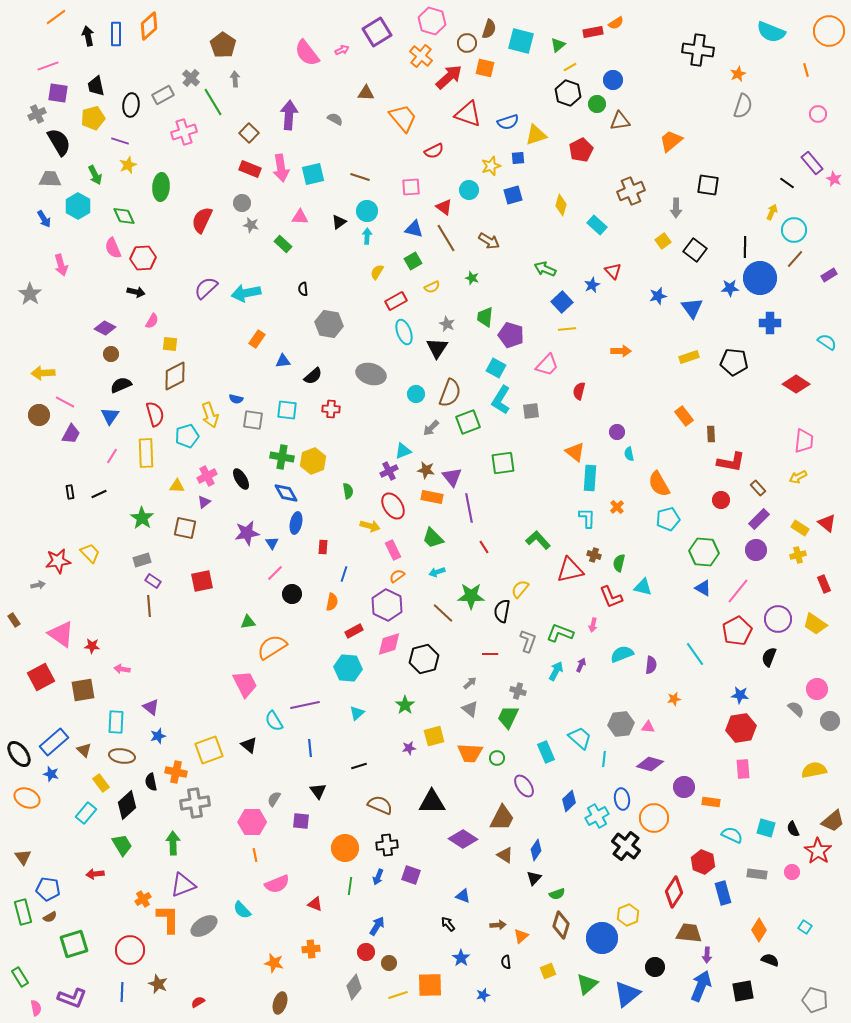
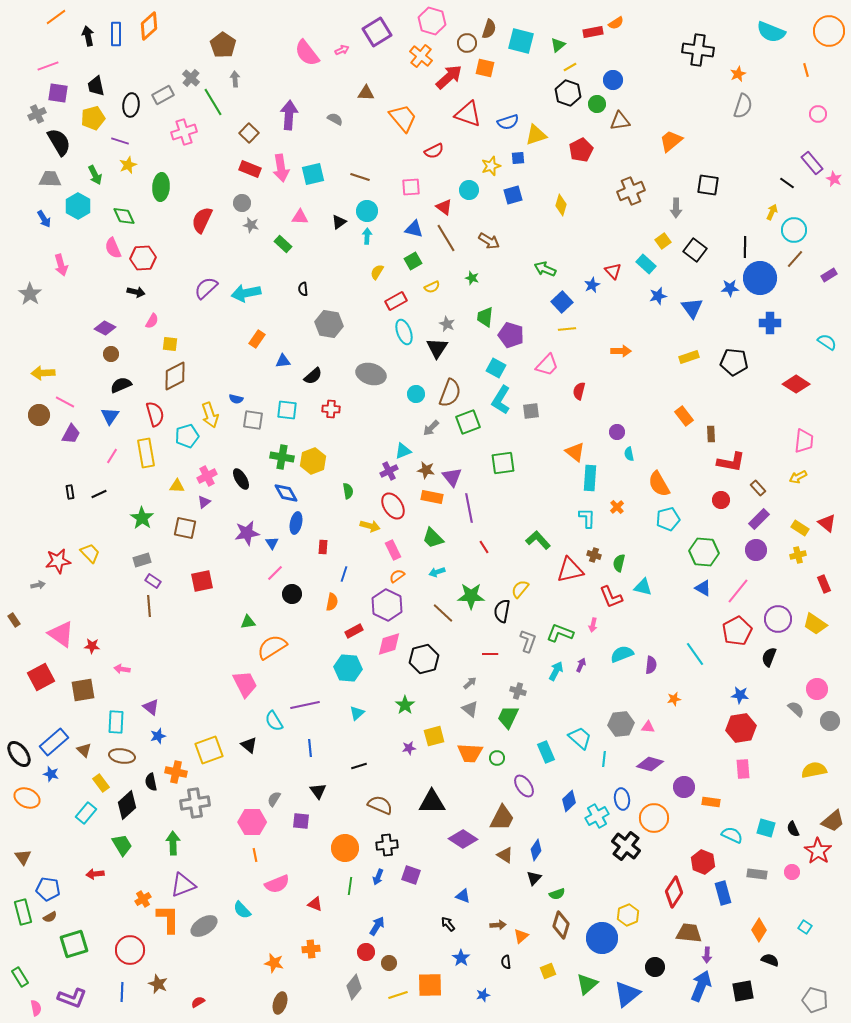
cyan rectangle at (597, 225): moved 49 px right, 39 px down
yellow rectangle at (146, 453): rotated 8 degrees counterclockwise
